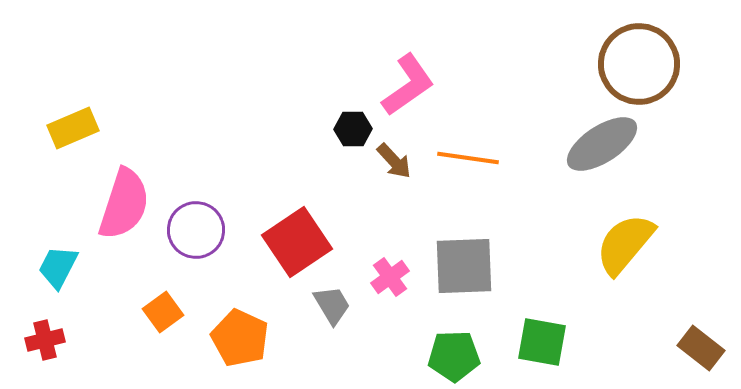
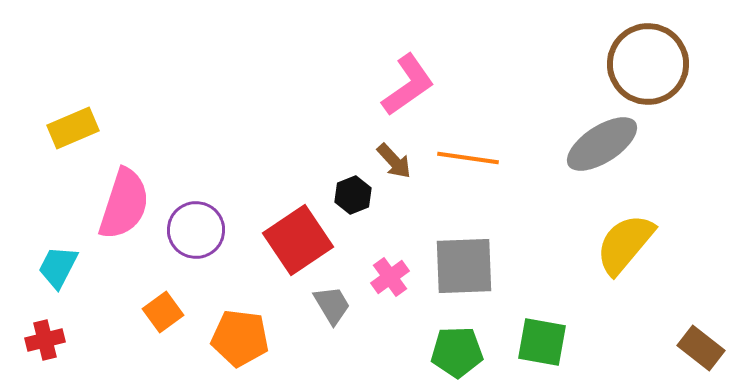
brown circle: moved 9 px right
black hexagon: moved 66 px down; rotated 21 degrees counterclockwise
red square: moved 1 px right, 2 px up
orange pentagon: rotated 18 degrees counterclockwise
green pentagon: moved 3 px right, 4 px up
